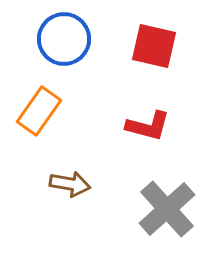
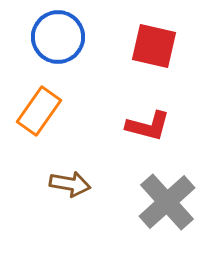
blue circle: moved 6 px left, 2 px up
gray cross: moved 7 px up
